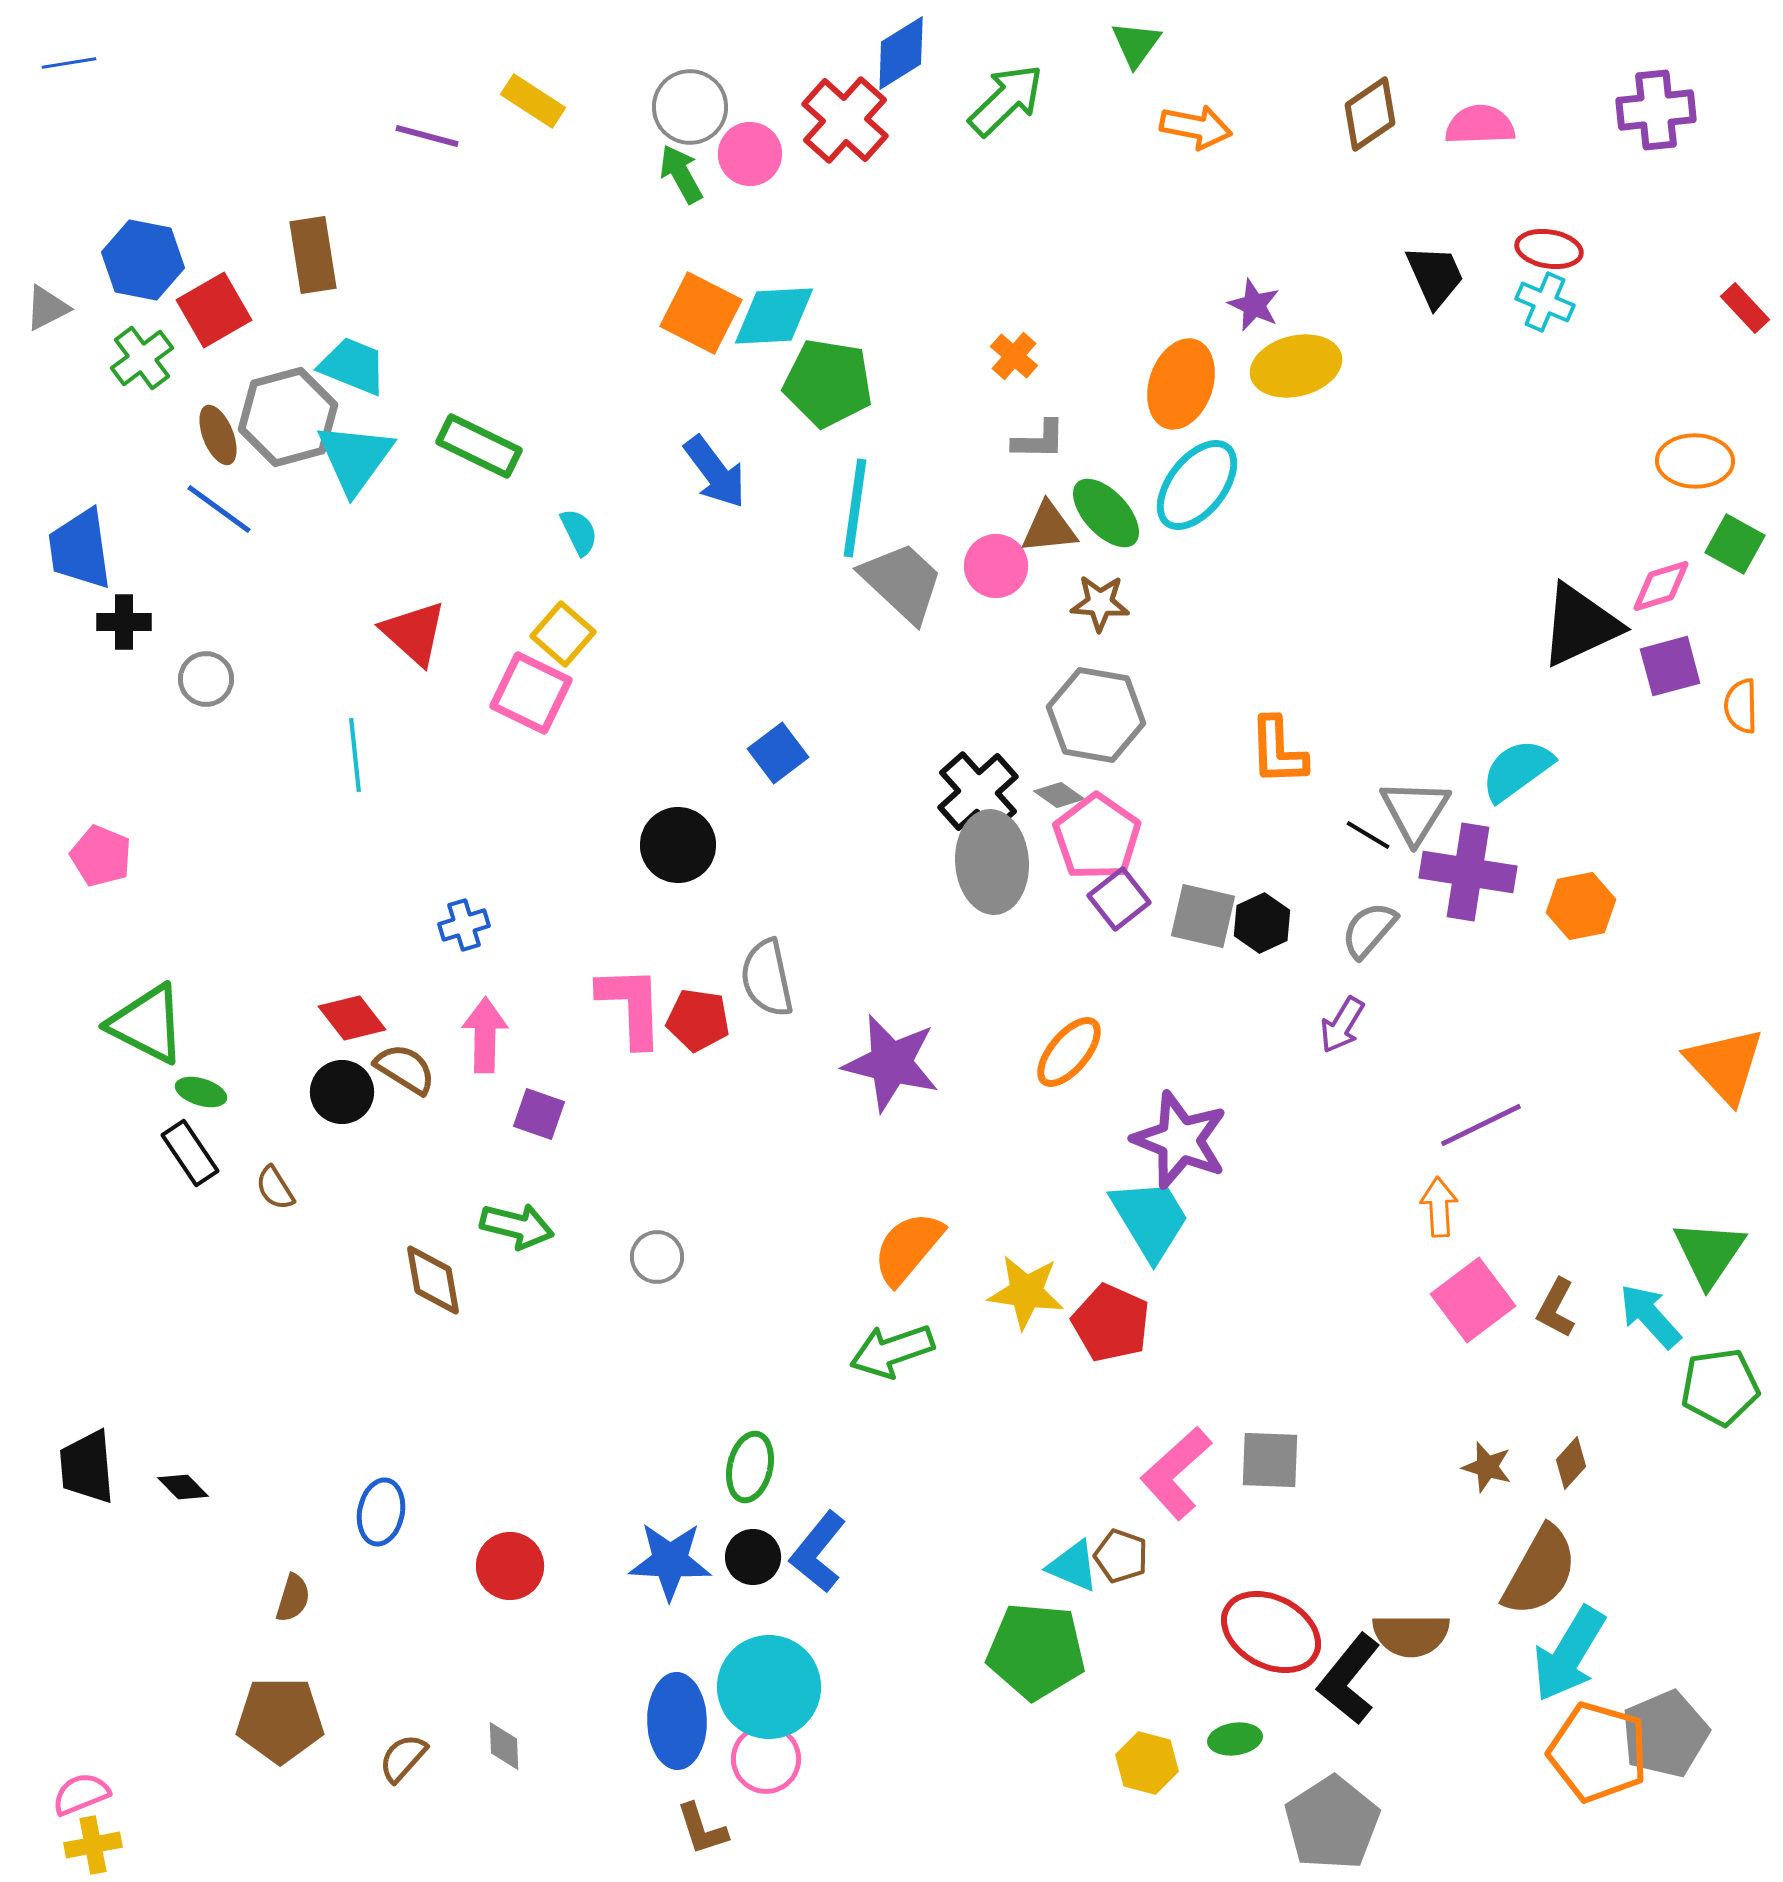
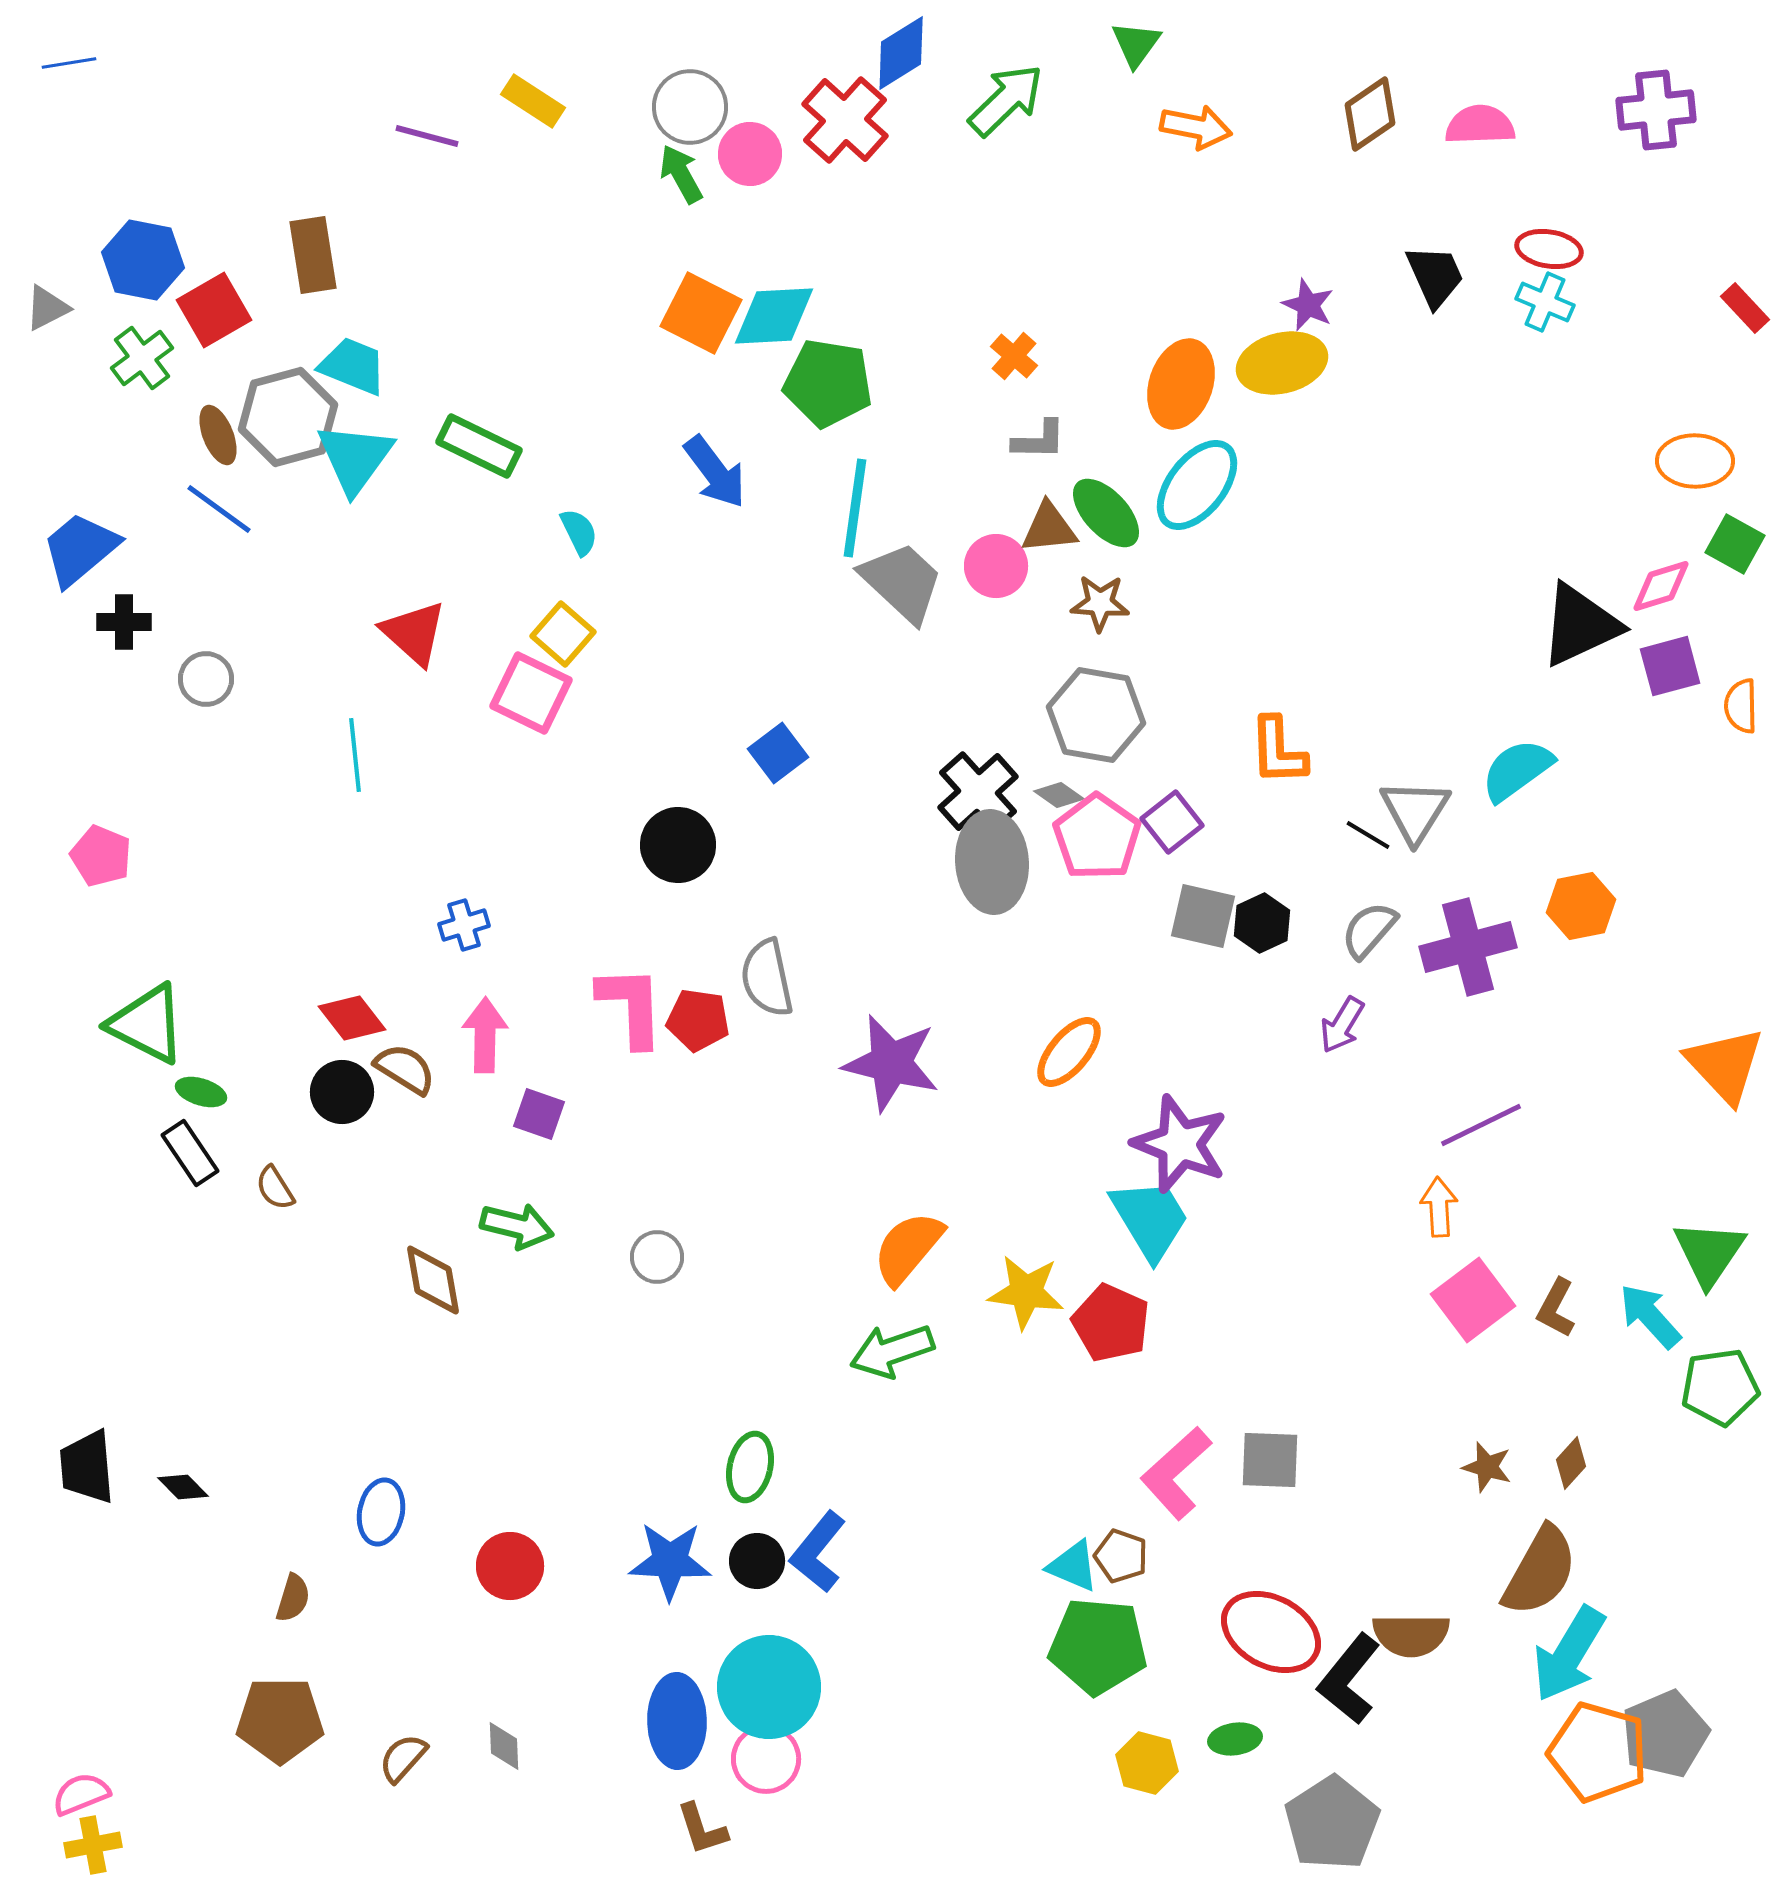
purple star at (1254, 305): moved 54 px right
yellow ellipse at (1296, 366): moved 14 px left, 3 px up
blue trapezoid at (80, 549): rotated 58 degrees clockwise
purple cross at (1468, 872): moved 75 px down; rotated 24 degrees counterclockwise
purple square at (1119, 899): moved 53 px right, 77 px up
purple star at (1180, 1140): moved 4 px down
black circle at (753, 1557): moved 4 px right, 4 px down
green pentagon at (1036, 1651): moved 62 px right, 5 px up
